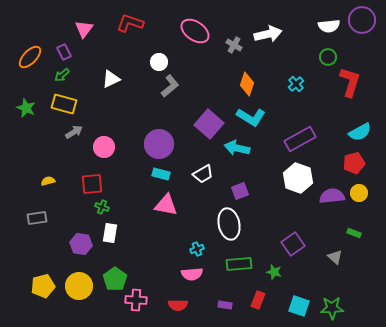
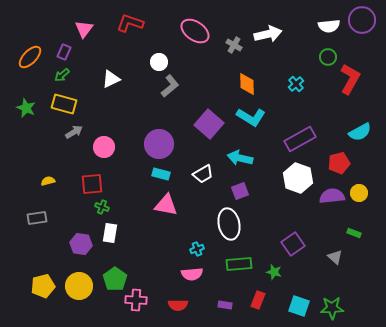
purple rectangle at (64, 52): rotated 49 degrees clockwise
red L-shape at (350, 82): moved 3 px up; rotated 12 degrees clockwise
orange diamond at (247, 84): rotated 20 degrees counterclockwise
cyan arrow at (237, 148): moved 3 px right, 10 px down
red pentagon at (354, 163): moved 15 px left
